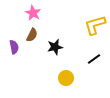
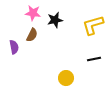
pink star: rotated 21 degrees counterclockwise
yellow L-shape: moved 2 px left
black star: moved 27 px up
black line: rotated 24 degrees clockwise
